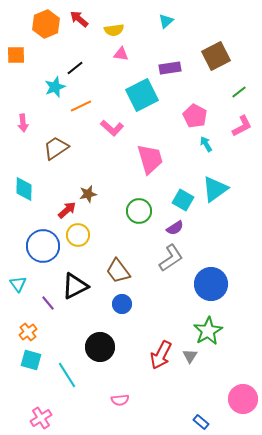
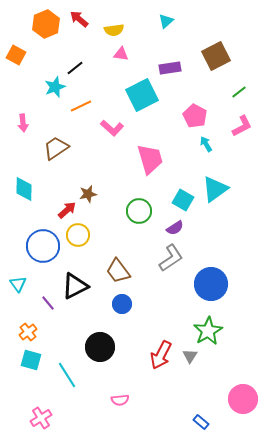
orange square at (16, 55): rotated 30 degrees clockwise
